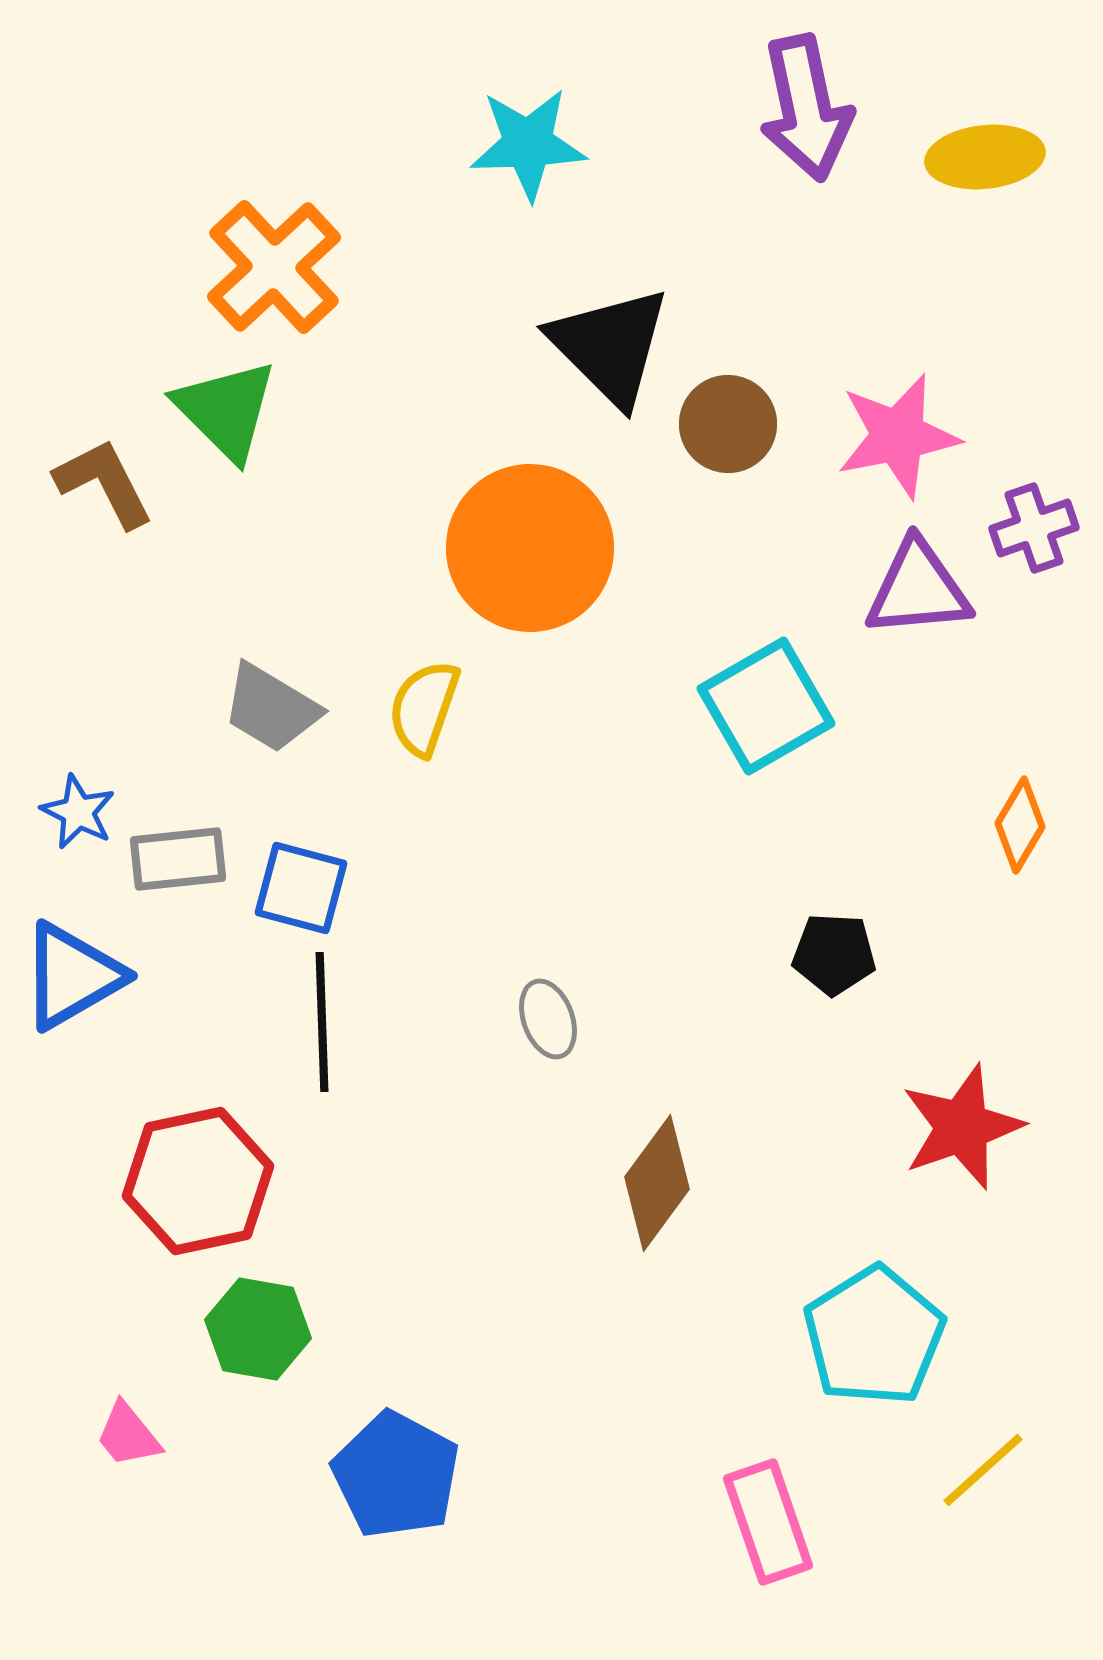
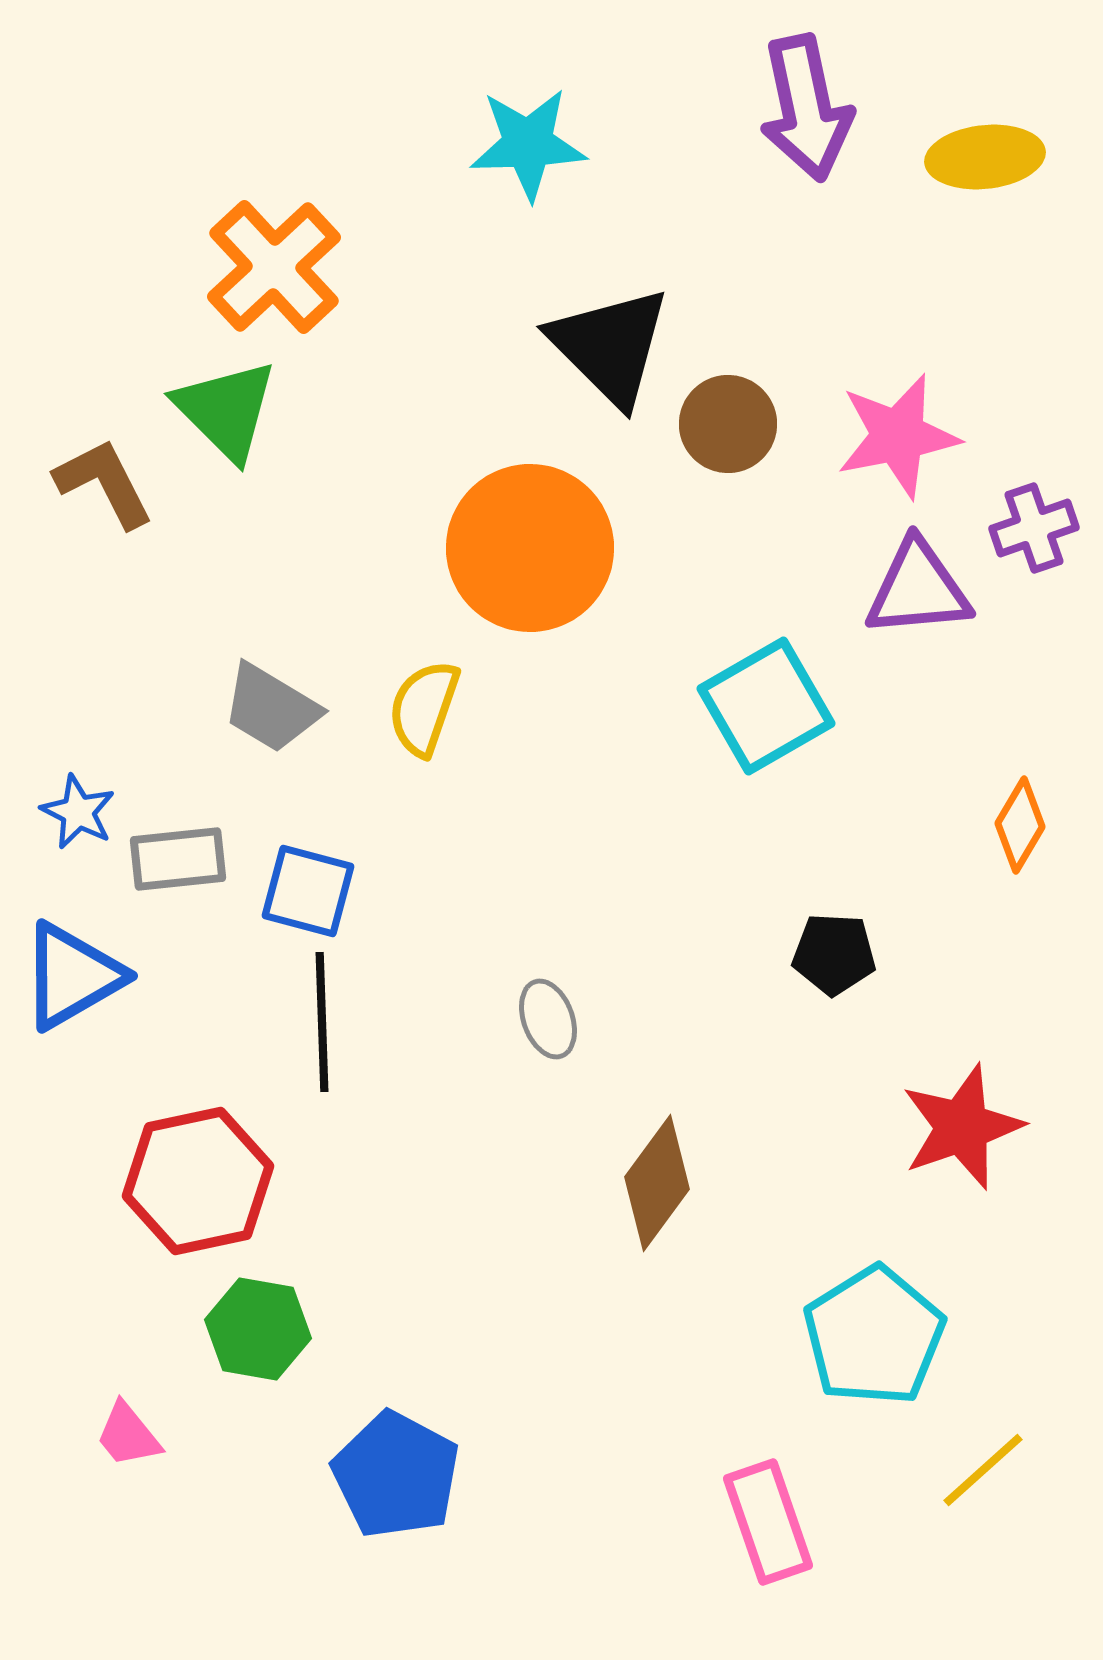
blue square: moved 7 px right, 3 px down
